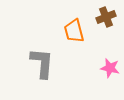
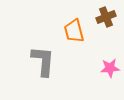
gray L-shape: moved 1 px right, 2 px up
pink star: rotated 18 degrees counterclockwise
